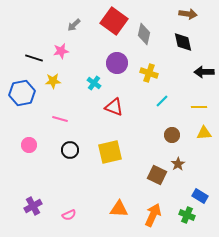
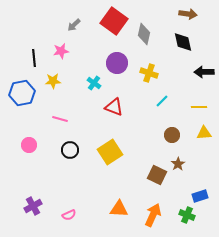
black line: rotated 66 degrees clockwise
yellow square: rotated 20 degrees counterclockwise
blue rectangle: rotated 49 degrees counterclockwise
